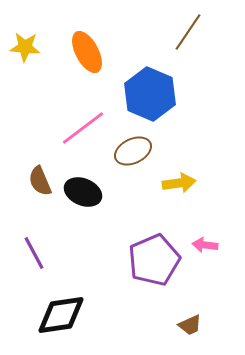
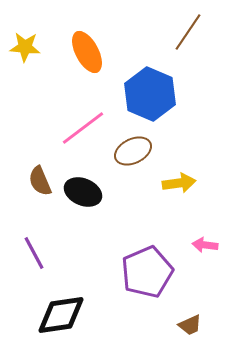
purple pentagon: moved 7 px left, 12 px down
